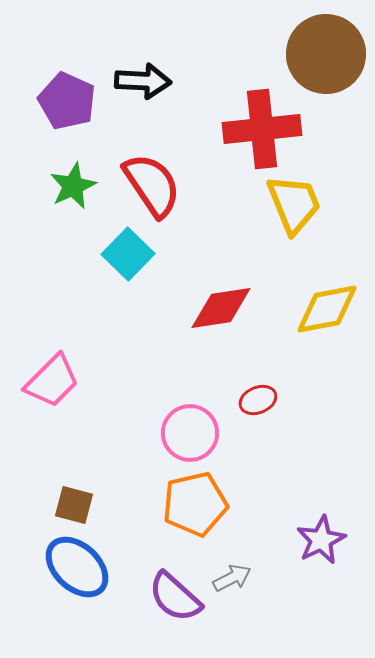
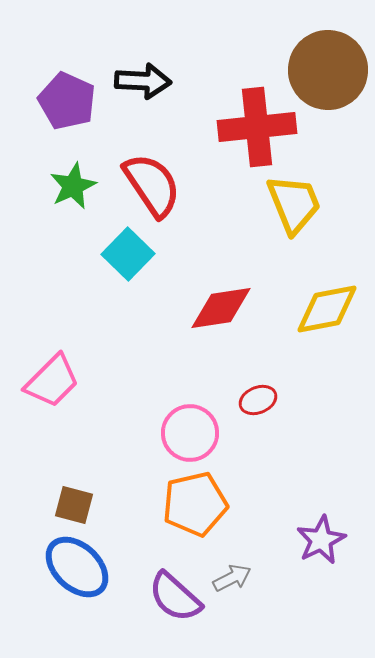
brown circle: moved 2 px right, 16 px down
red cross: moved 5 px left, 2 px up
